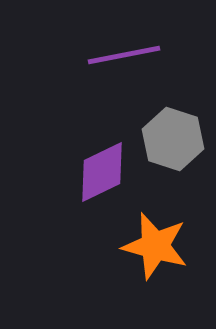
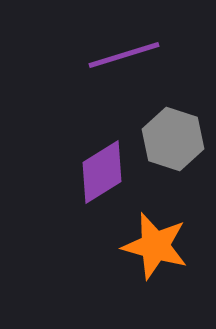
purple line: rotated 6 degrees counterclockwise
purple diamond: rotated 6 degrees counterclockwise
